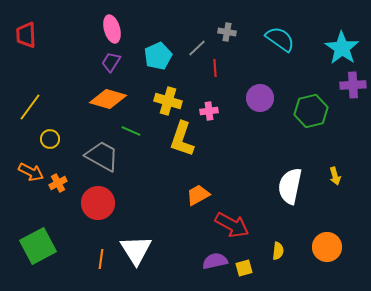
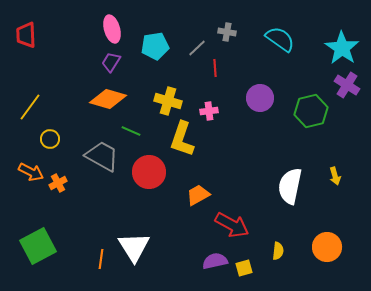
cyan pentagon: moved 3 px left, 10 px up; rotated 16 degrees clockwise
purple cross: moved 6 px left; rotated 35 degrees clockwise
red circle: moved 51 px right, 31 px up
white triangle: moved 2 px left, 3 px up
